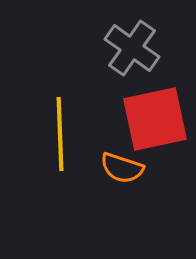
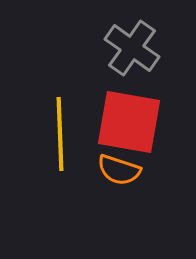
red square: moved 26 px left, 3 px down; rotated 22 degrees clockwise
orange semicircle: moved 3 px left, 2 px down
